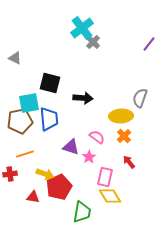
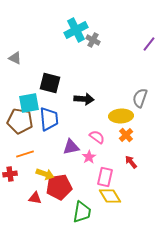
cyan cross: moved 6 px left, 2 px down; rotated 10 degrees clockwise
gray cross: moved 2 px up; rotated 16 degrees counterclockwise
black arrow: moved 1 px right, 1 px down
brown pentagon: rotated 20 degrees clockwise
orange cross: moved 2 px right, 1 px up
purple triangle: rotated 30 degrees counterclockwise
red arrow: moved 2 px right
red pentagon: rotated 15 degrees clockwise
red triangle: moved 2 px right, 1 px down
